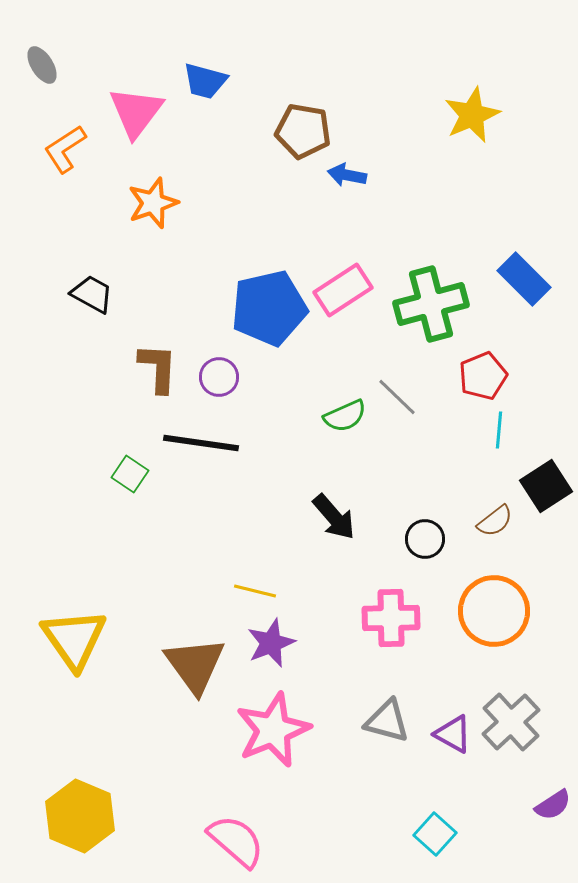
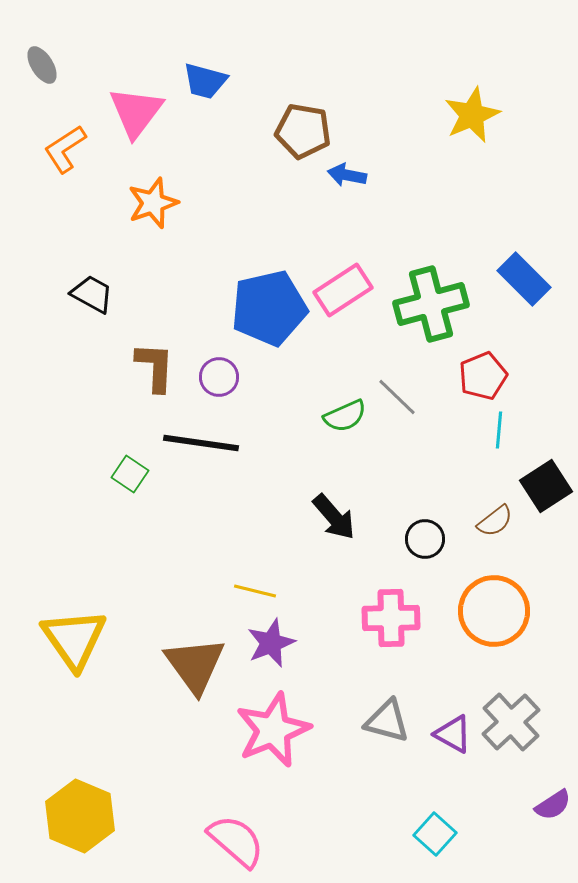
brown L-shape: moved 3 px left, 1 px up
